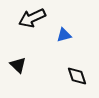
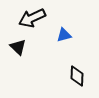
black triangle: moved 18 px up
black diamond: rotated 20 degrees clockwise
